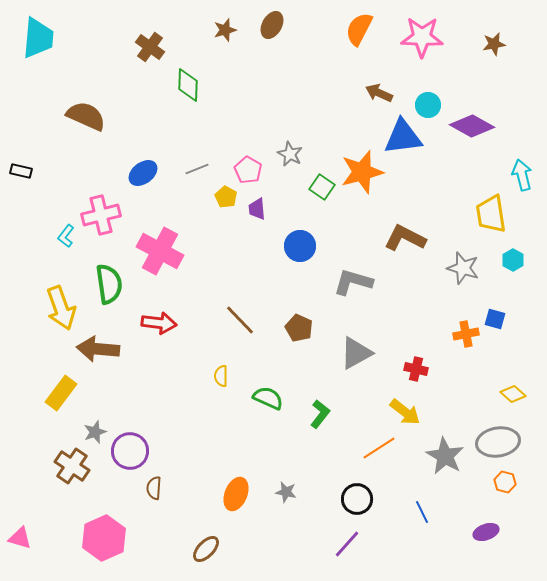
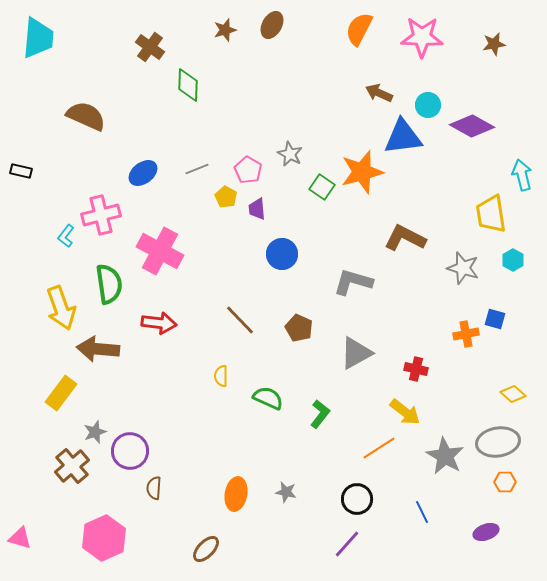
blue circle at (300, 246): moved 18 px left, 8 px down
brown cross at (72, 466): rotated 16 degrees clockwise
orange hexagon at (505, 482): rotated 15 degrees counterclockwise
orange ellipse at (236, 494): rotated 12 degrees counterclockwise
